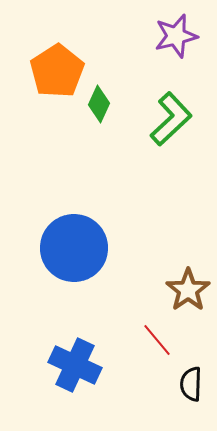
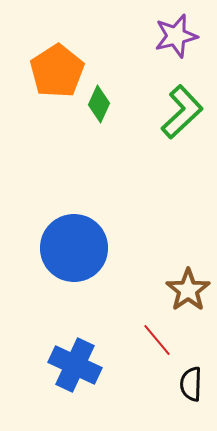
green L-shape: moved 11 px right, 7 px up
